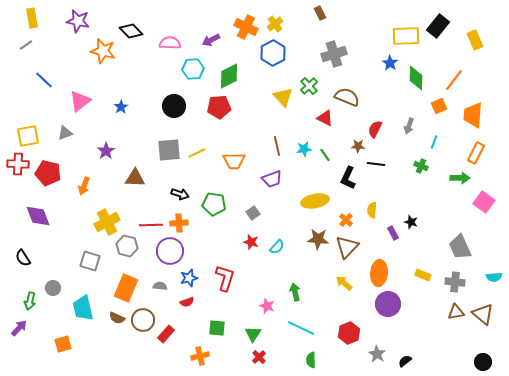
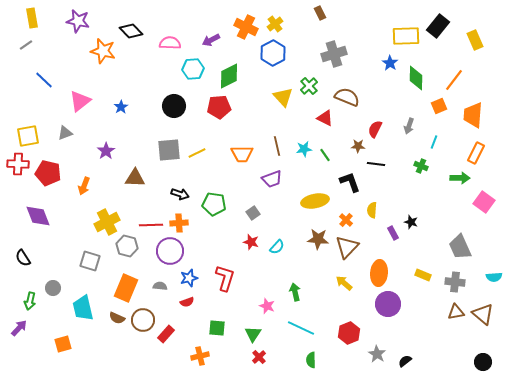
orange trapezoid at (234, 161): moved 8 px right, 7 px up
black L-shape at (348, 178): moved 2 px right, 4 px down; rotated 135 degrees clockwise
